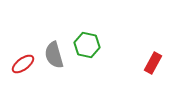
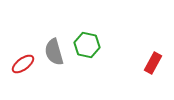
gray semicircle: moved 3 px up
